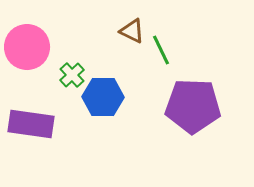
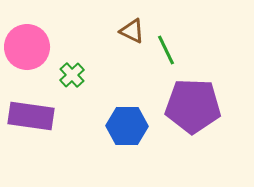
green line: moved 5 px right
blue hexagon: moved 24 px right, 29 px down
purple rectangle: moved 8 px up
